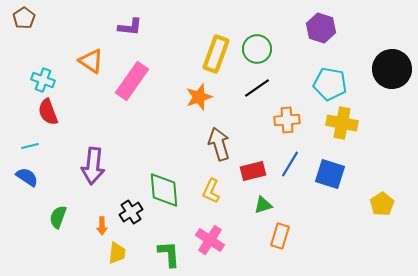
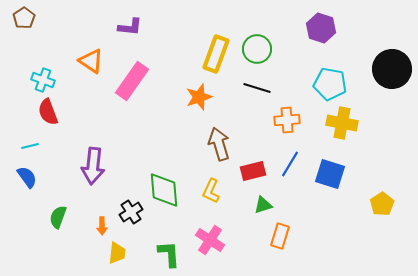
black line: rotated 52 degrees clockwise
blue semicircle: rotated 20 degrees clockwise
